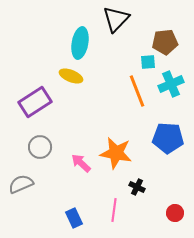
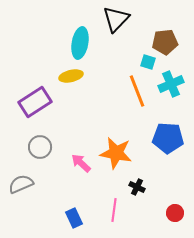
cyan square: rotated 21 degrees clockwise
yellow ellipse: rotated 35 degrees counterclockwise
